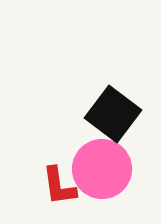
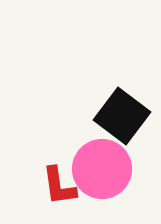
black square: moved 9 px right, 2 px down
